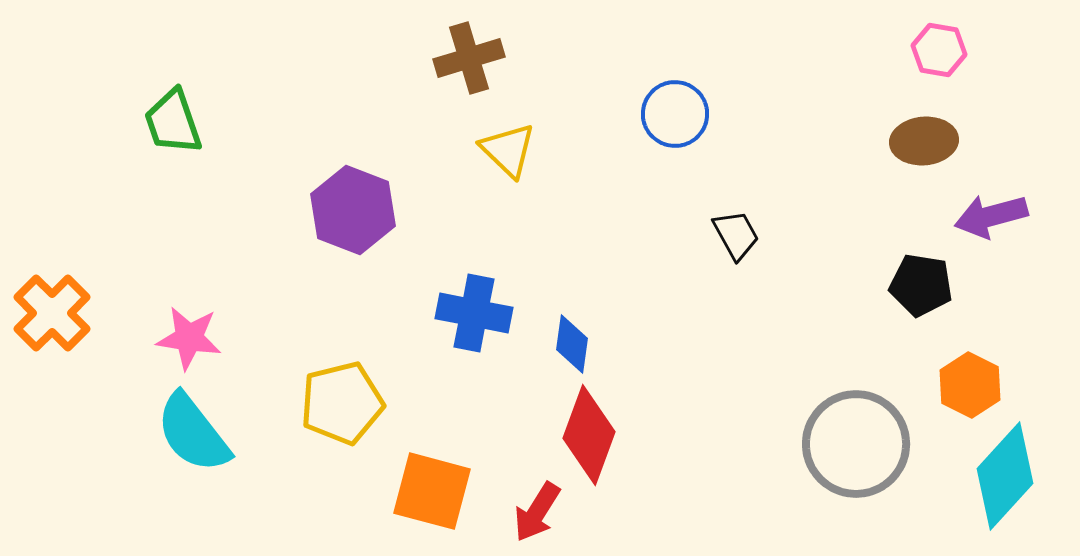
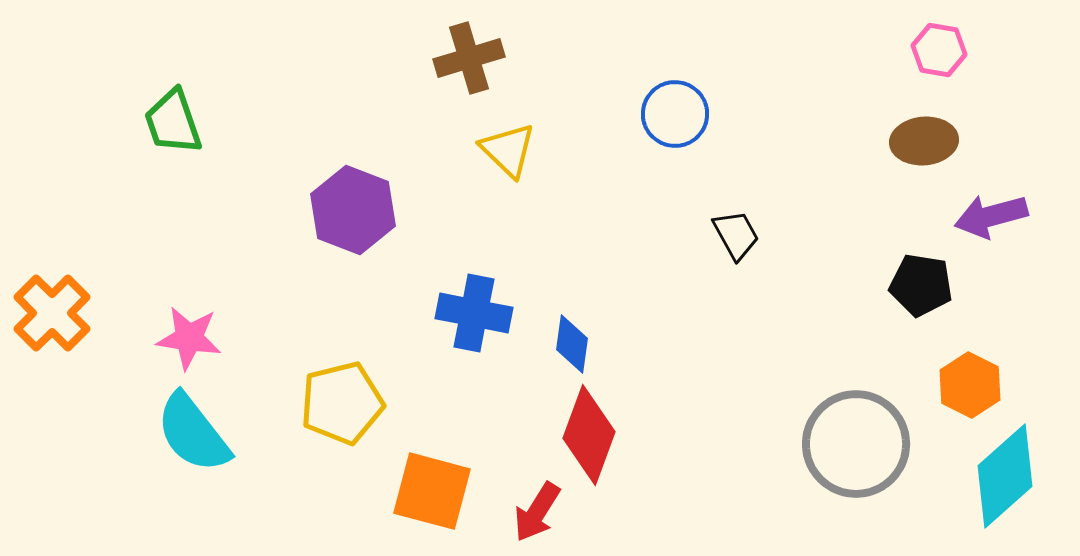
cyan diamond: rotated 6 degrees clockwise
